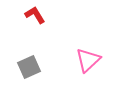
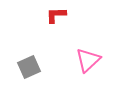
red L-shape: moved 21 px right; rotated 60 degrees counterclockwise
